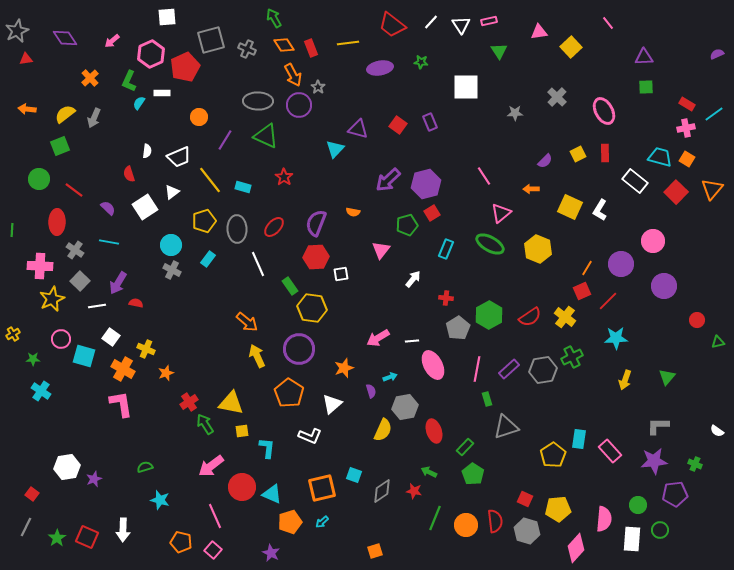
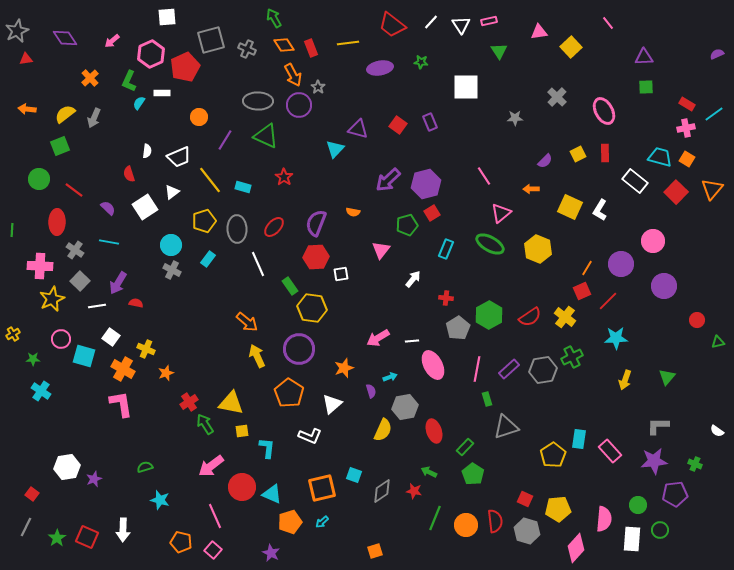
gray star at (515, 113): moved 5 px down
